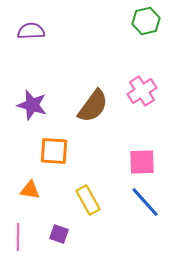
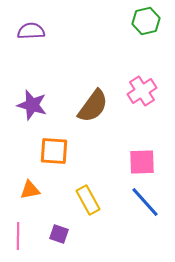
orange triangle: rotated 20 degrees counterclockwise
pink line: moved 1 px up
